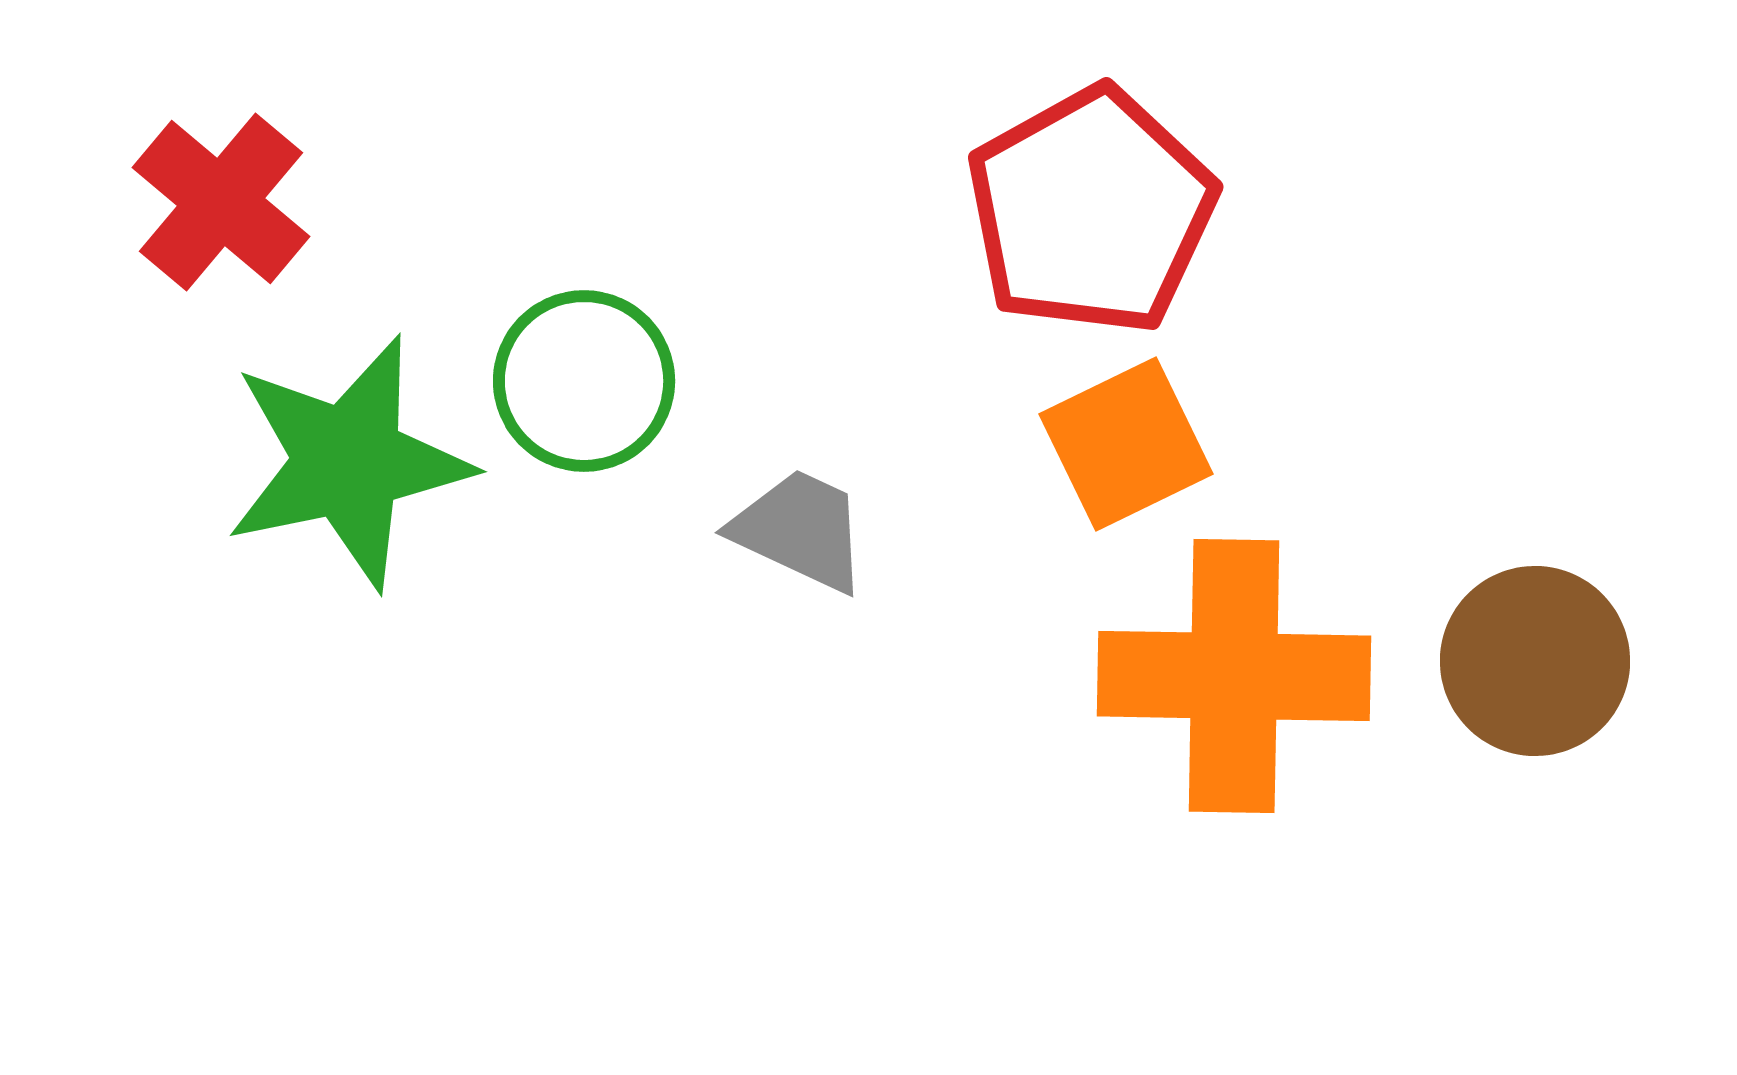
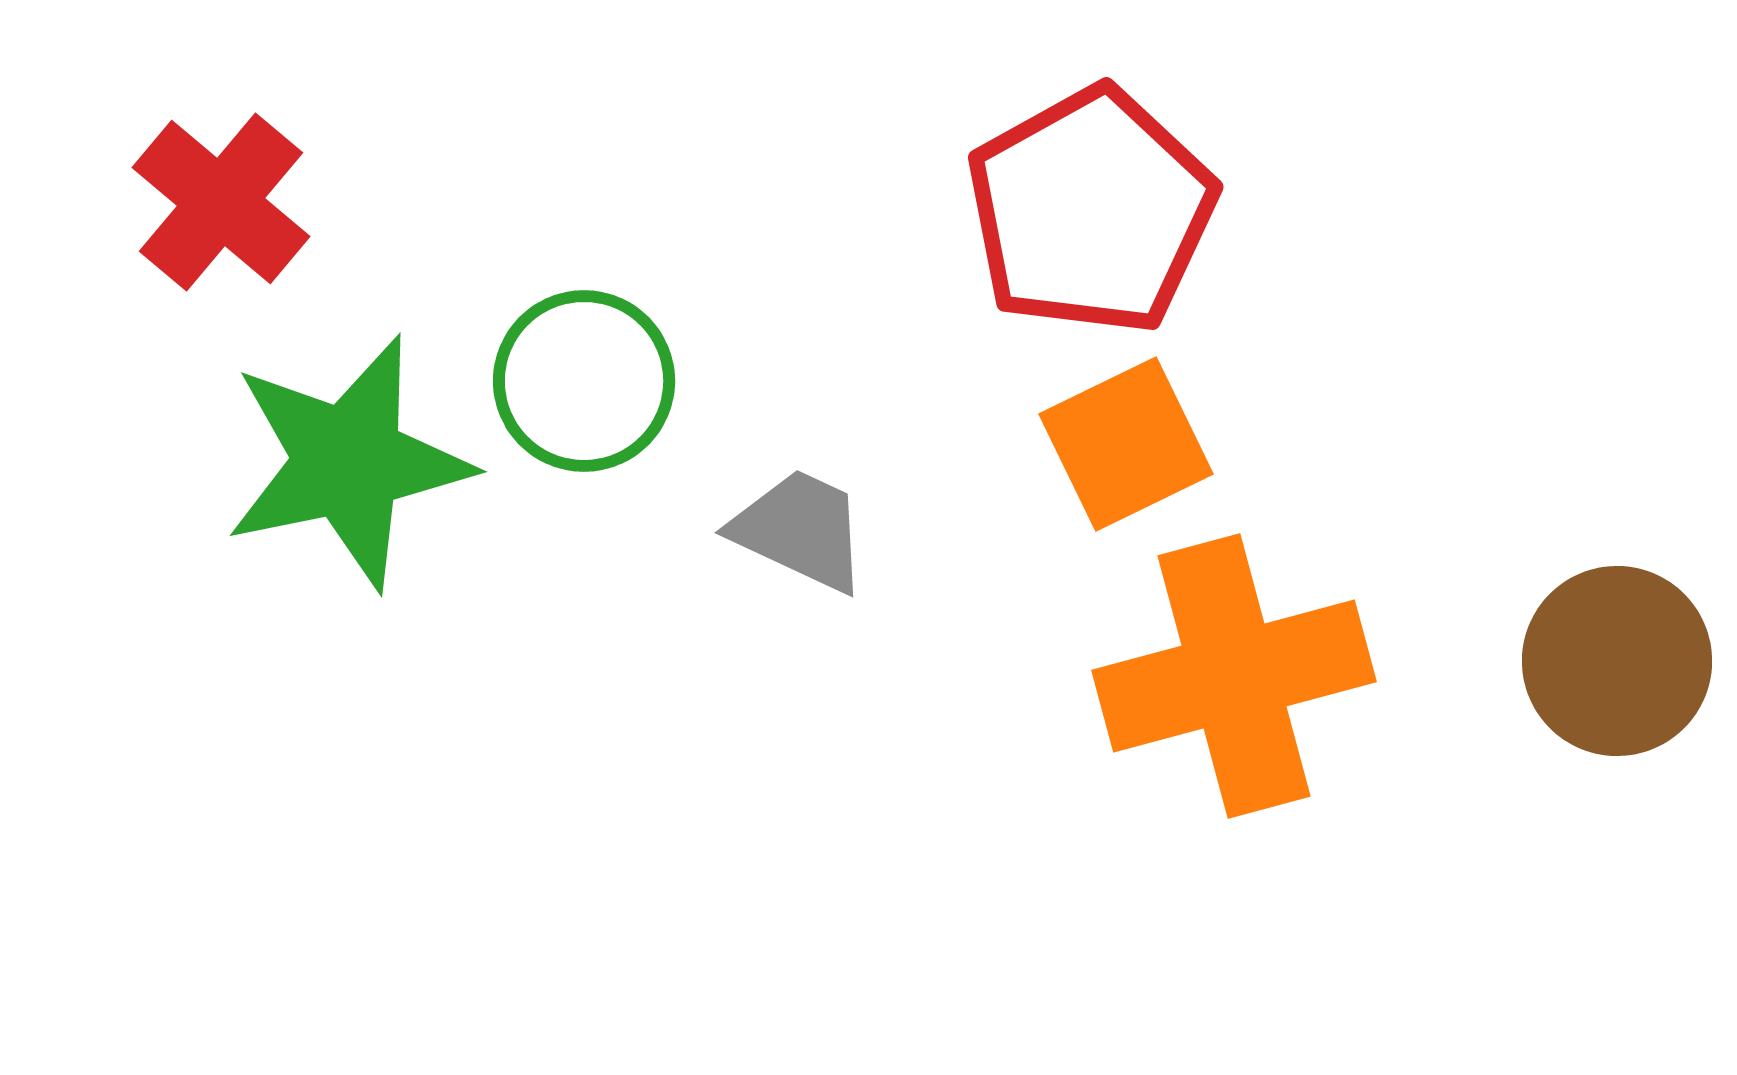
brown circle: moved 82 px right
orange cross: rotated 16 degrees counterclockwise
